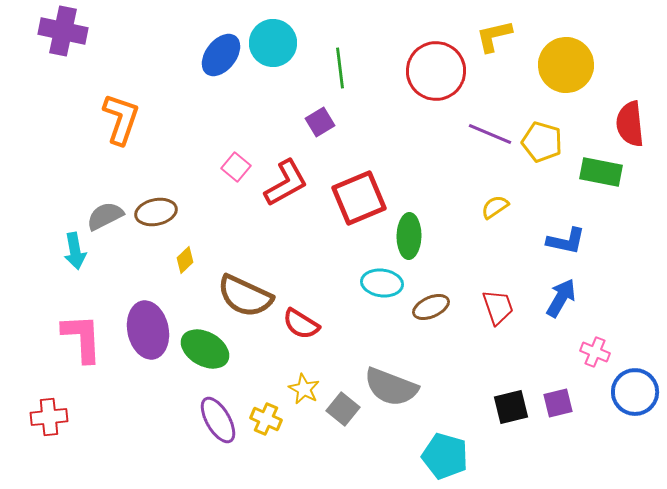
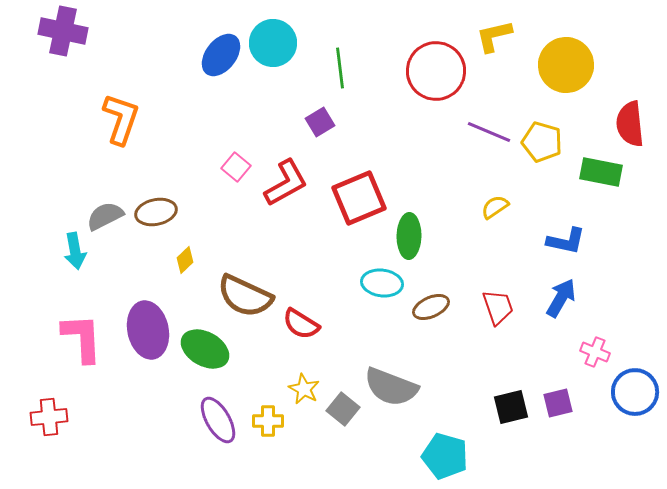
purple line at (490, 134): moved 1 px left, 2 px up
yellow cross at (266, 419): moved 2 px right, 2 px down; rotated 24 degrees counterclockwise
